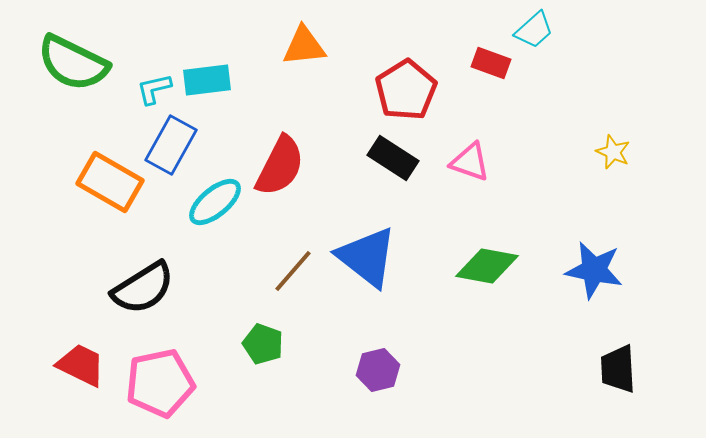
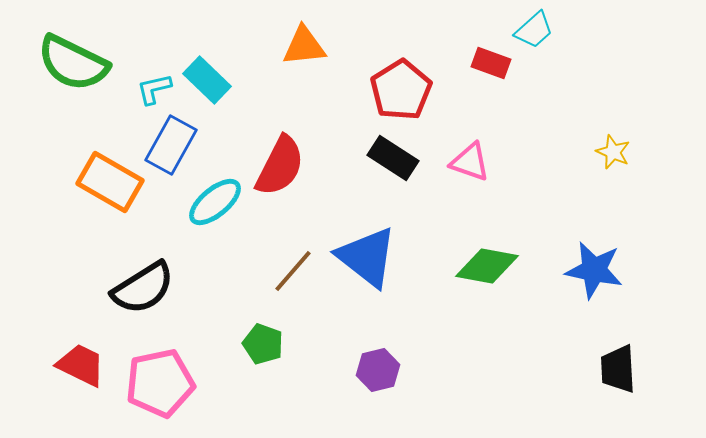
cyan rectangle: rotated 51 degrees clockwise
red pentagon: moved 5 px left
